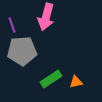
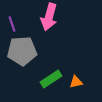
pink arrow: moved 3 px right
purple line: moved 1 px up
